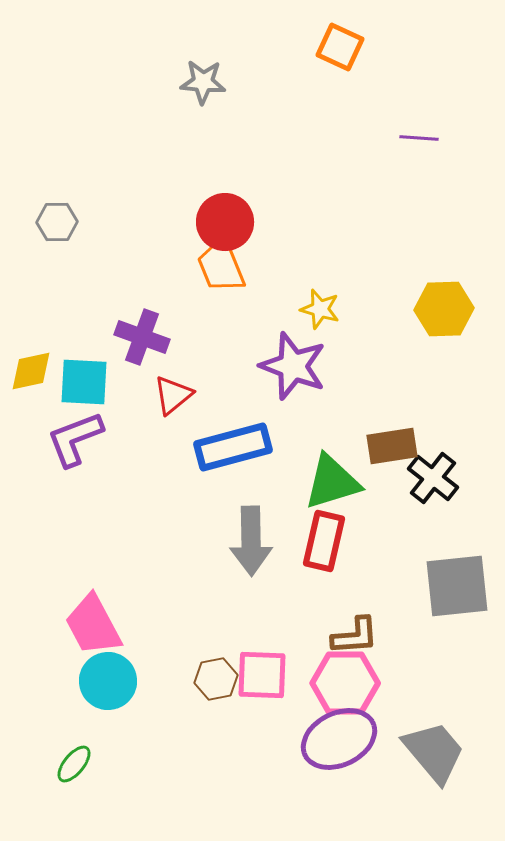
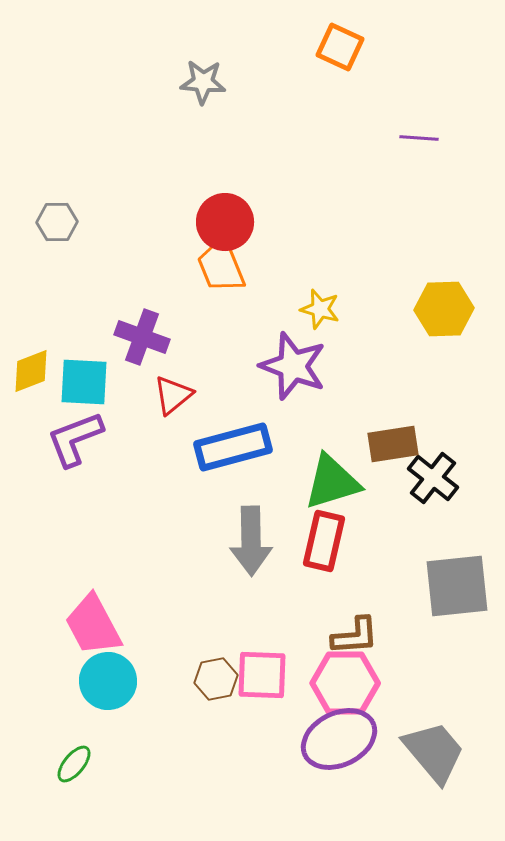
yellow diamond: rotated 9 degrees counterclockwise
brown rectangle: moved 1 px right, 2 px up
